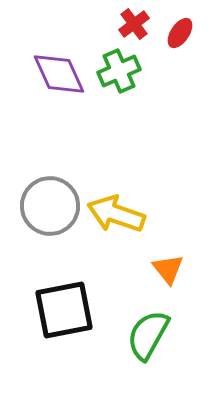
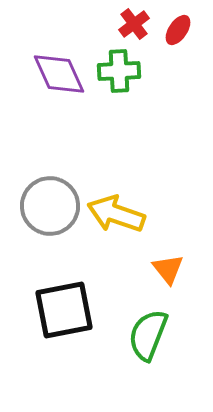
red ellipse: moved 2 px left, 3 px up
green cross: rotated 21 degrees clockwise
green semicircle: rotated 8 degrees counterclockwise
